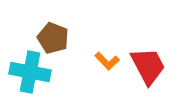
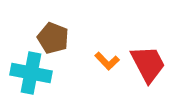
red trapezoid: moved 2 px up
cyan cross: moved 1 px right, 1 px down
